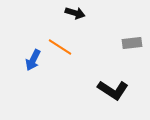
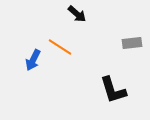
black arrow: moved 2 px right, 1 px down; rotated 24 degrees clockwise
black L-shape: rotated 40 degrees clockwise
